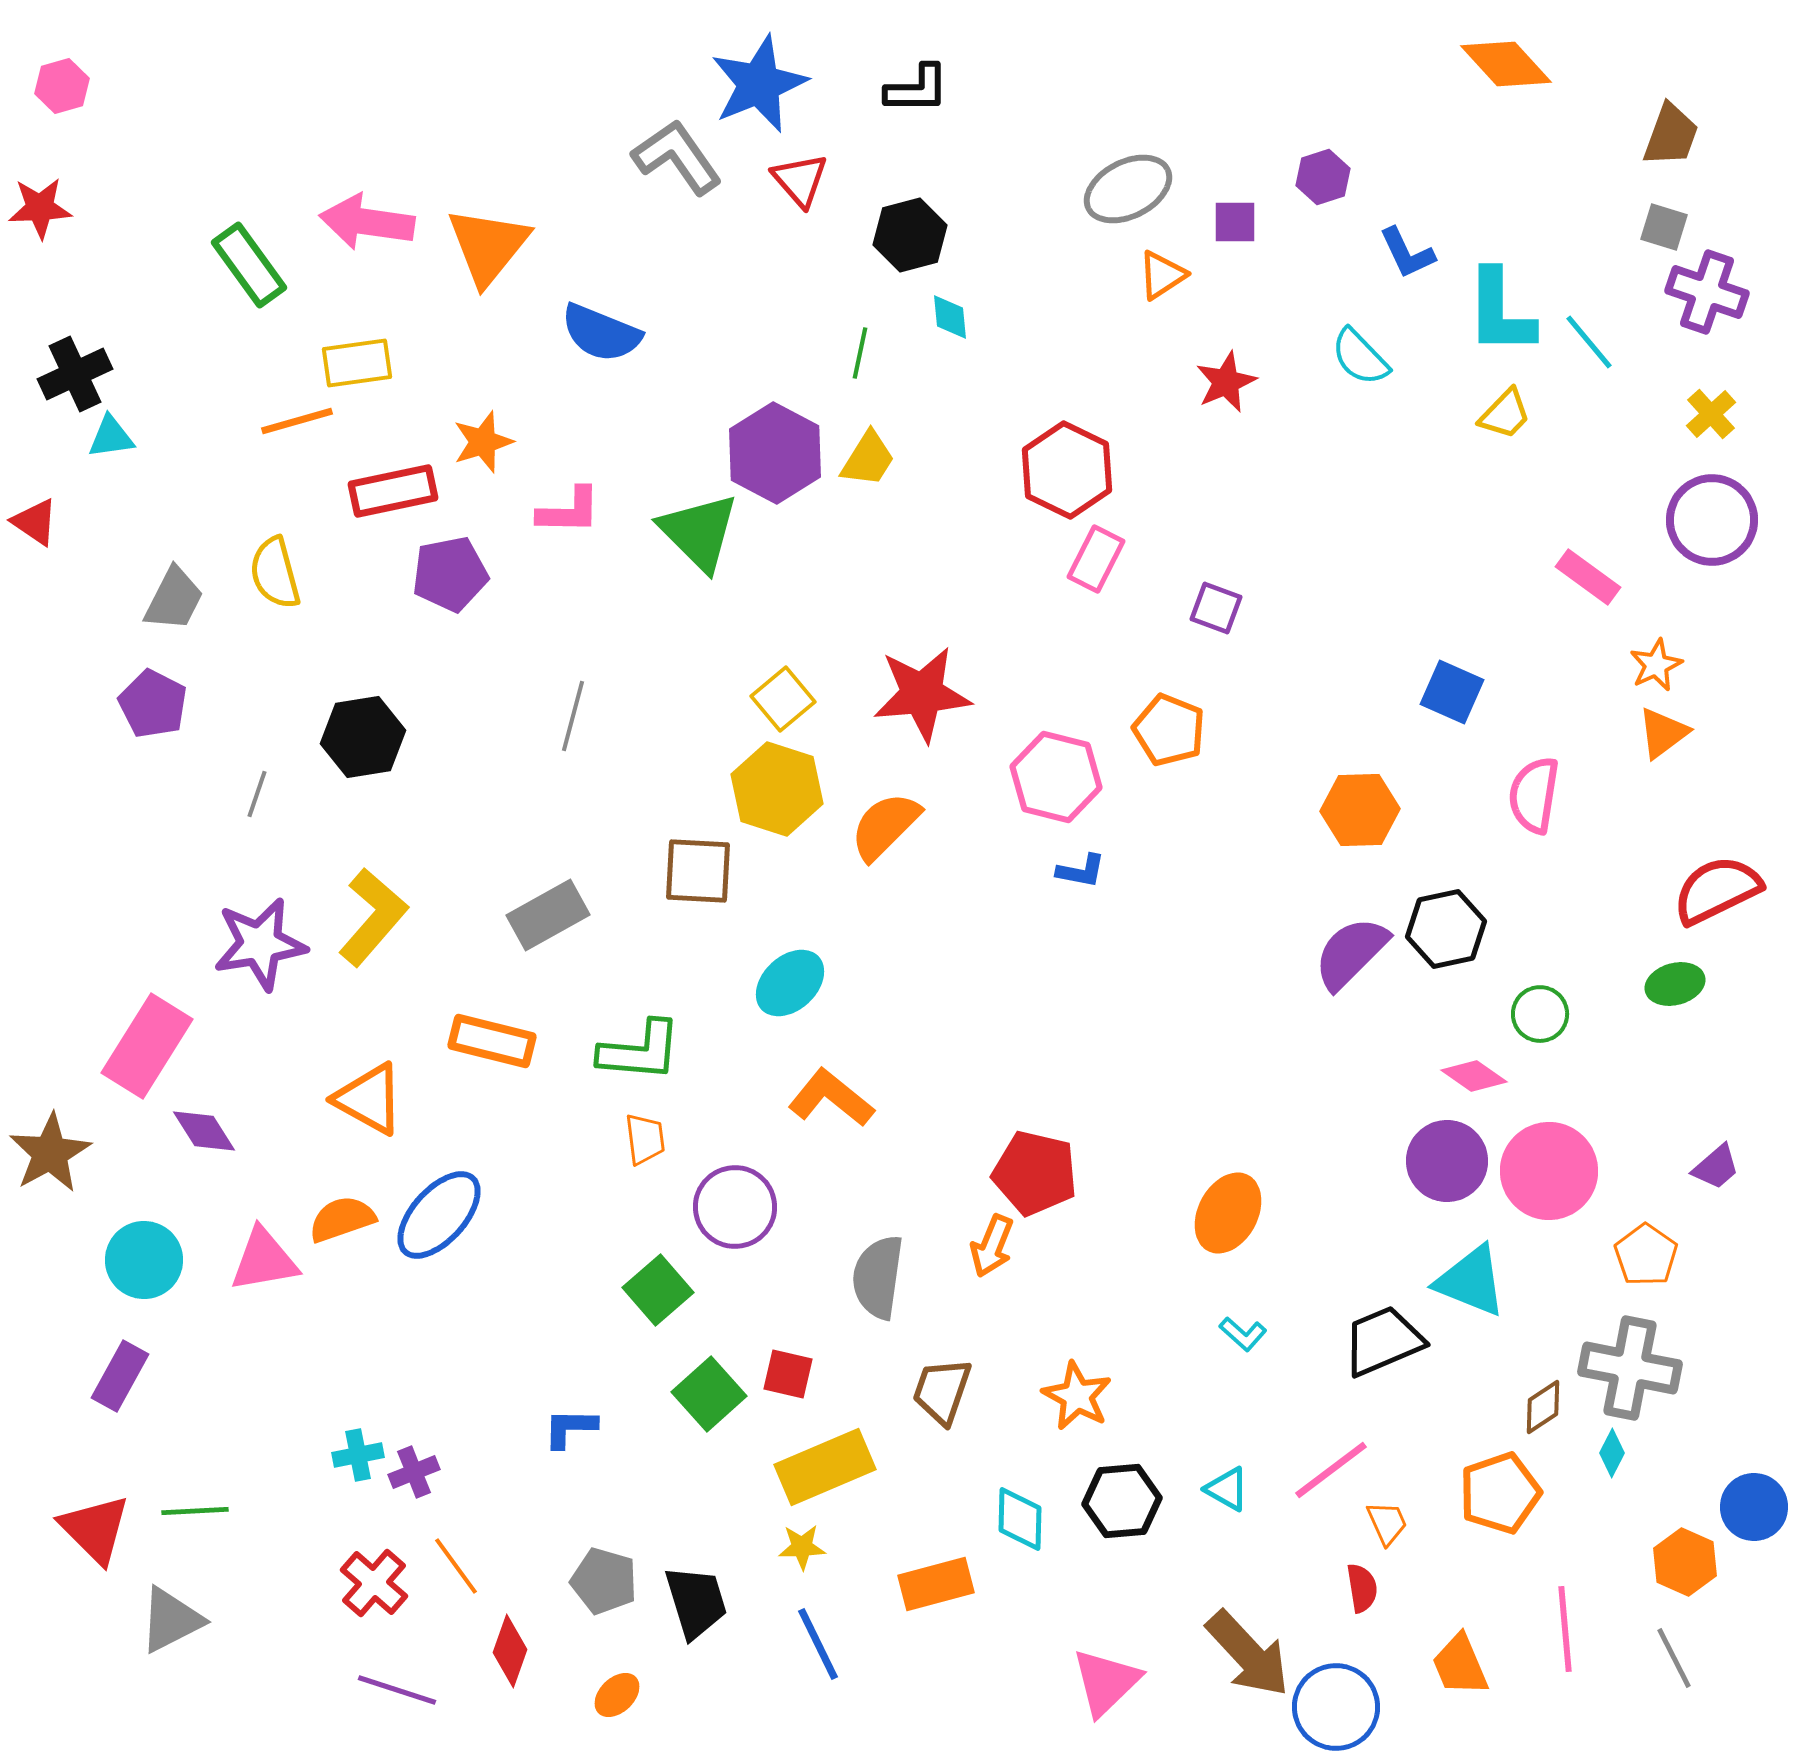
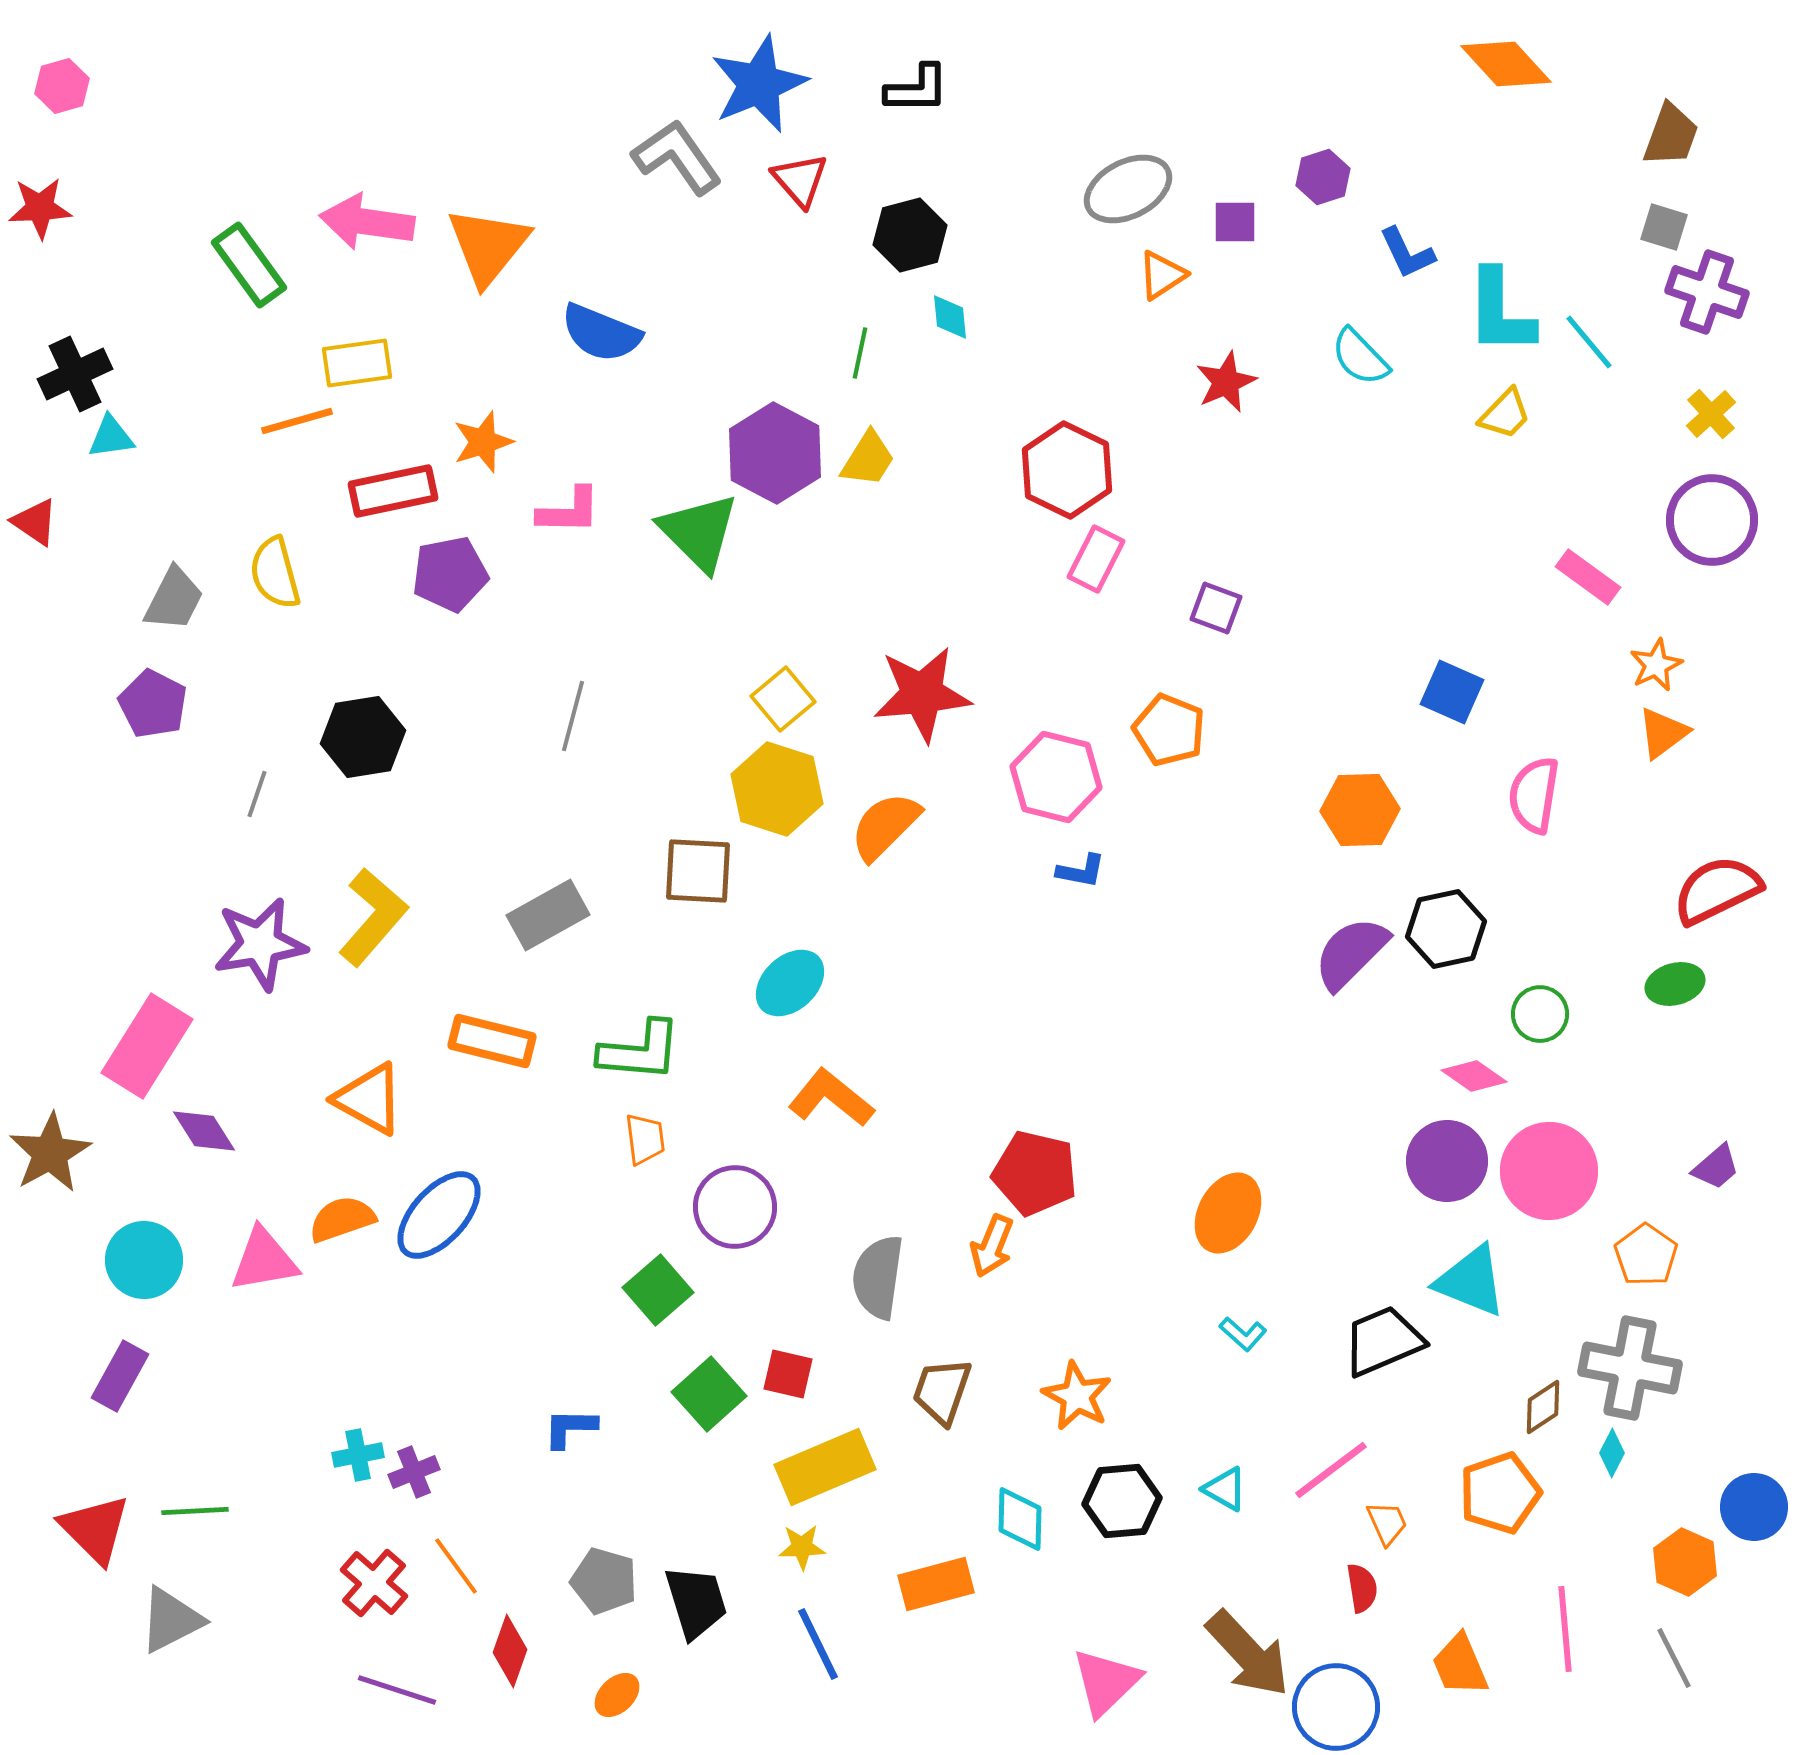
cyan triangle at (1227, 1489): moved 2 px left
